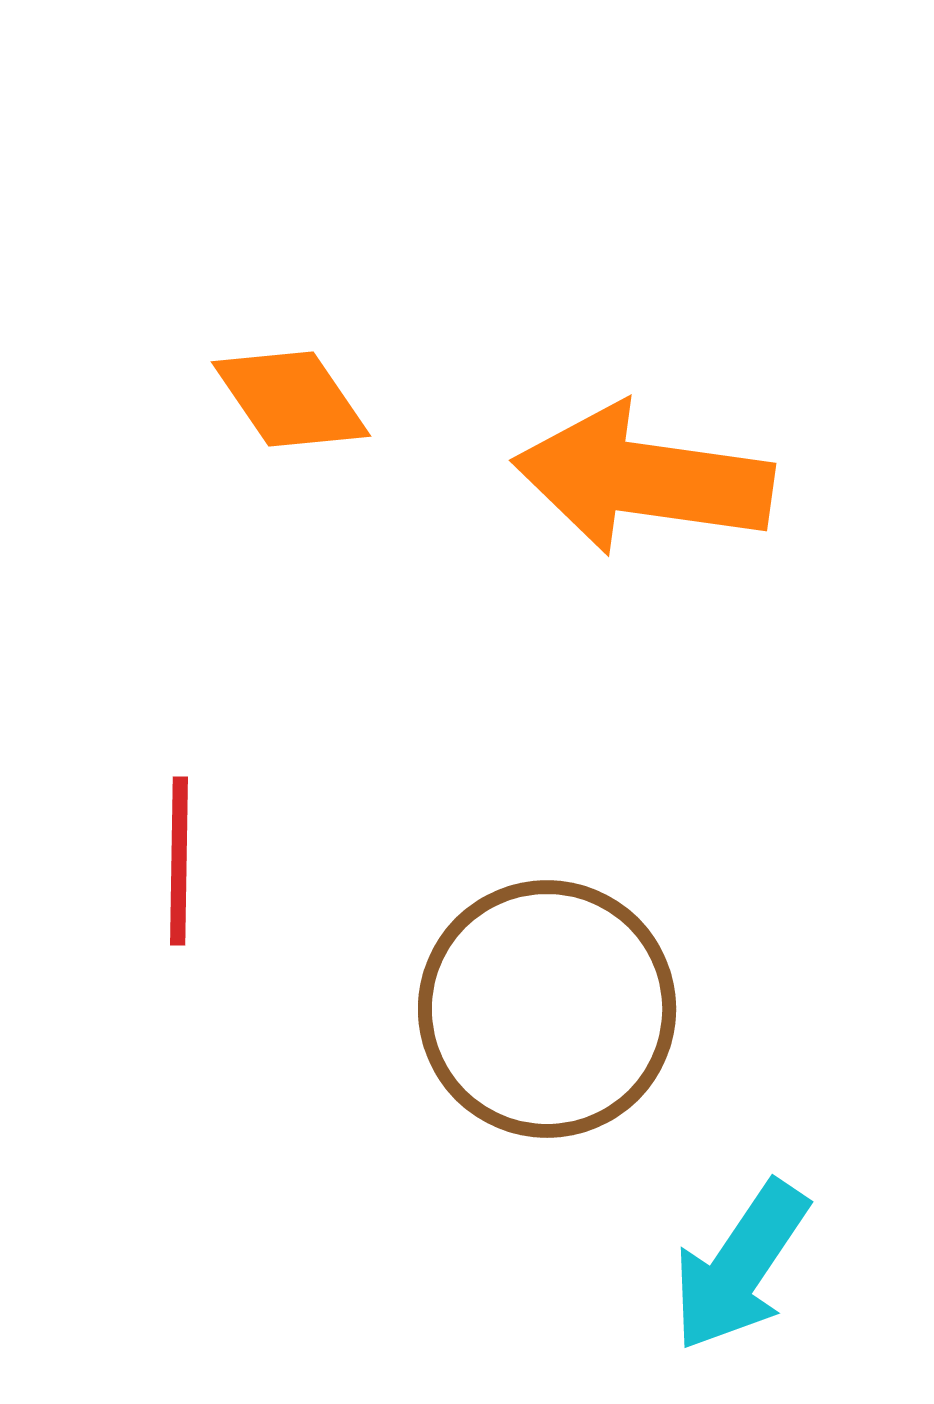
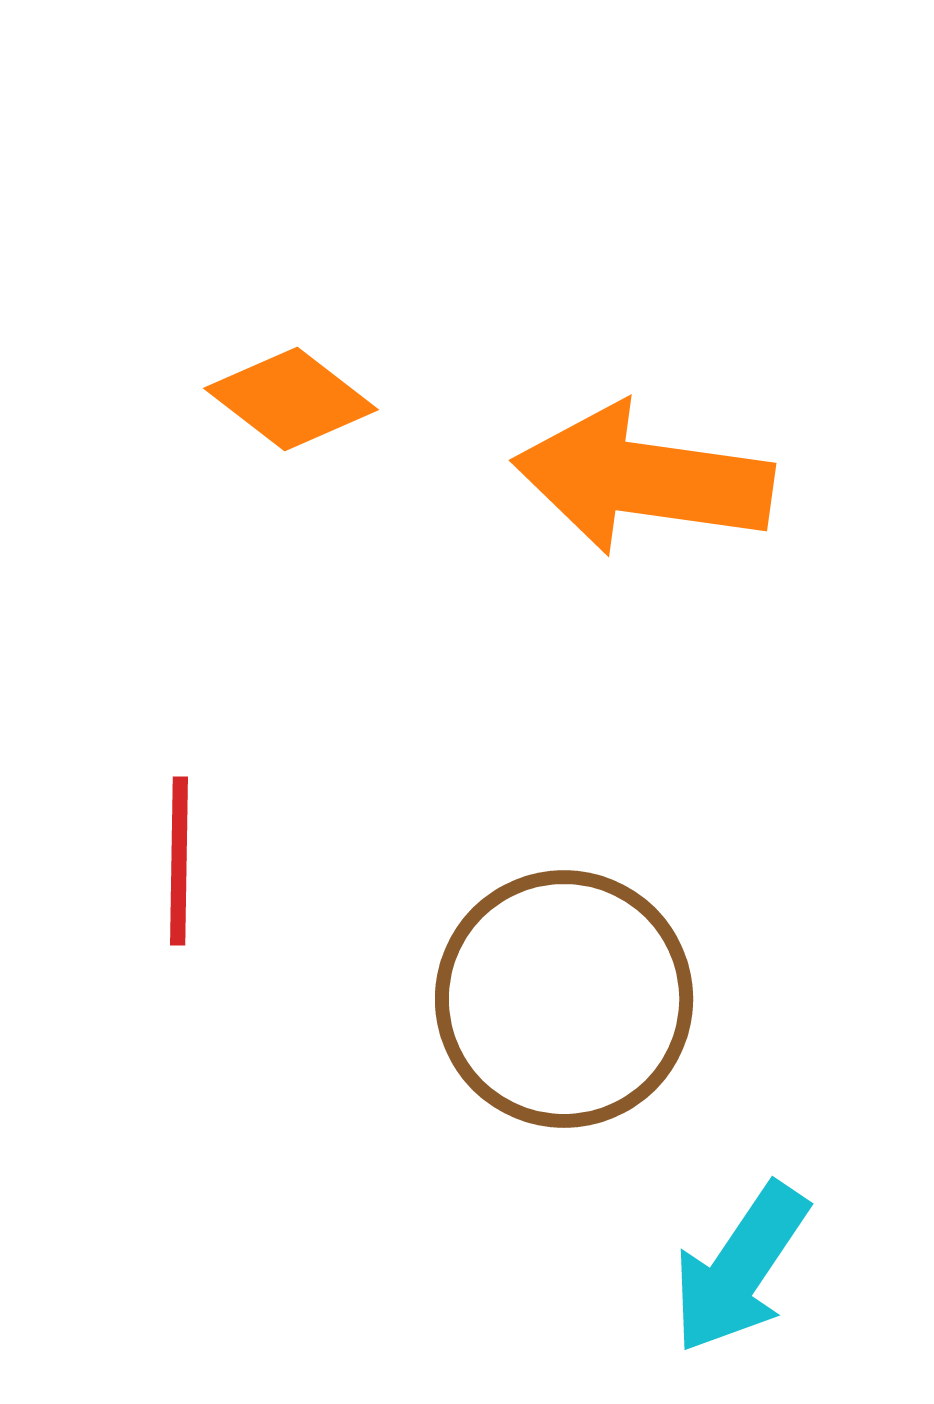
orange diamond: rotated 18 degrees counterclockwise
brown circle: moved 17 px right, 10 px up
cyan arrow: moved 2 px down
